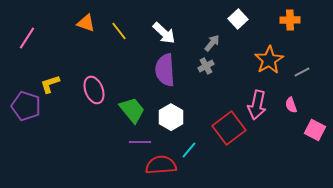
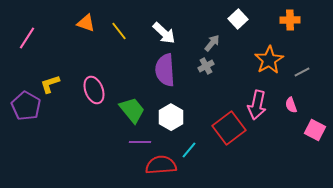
purple pentagon: rotated 12 degrees clockwise
